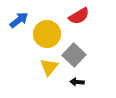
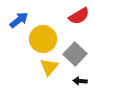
yellow circle: moved 4 px left, 5 px down
gray square: moved 1 px right, 1 px up
black arrow: moved 3 px right, 1 px up
